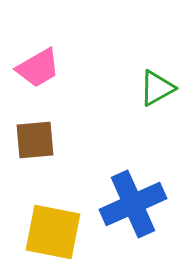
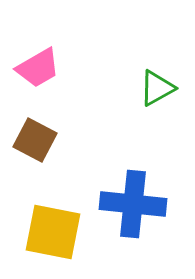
brown square: rotated 33 degrees clockwise
blue cross: rotated 30 degrees clockwise
